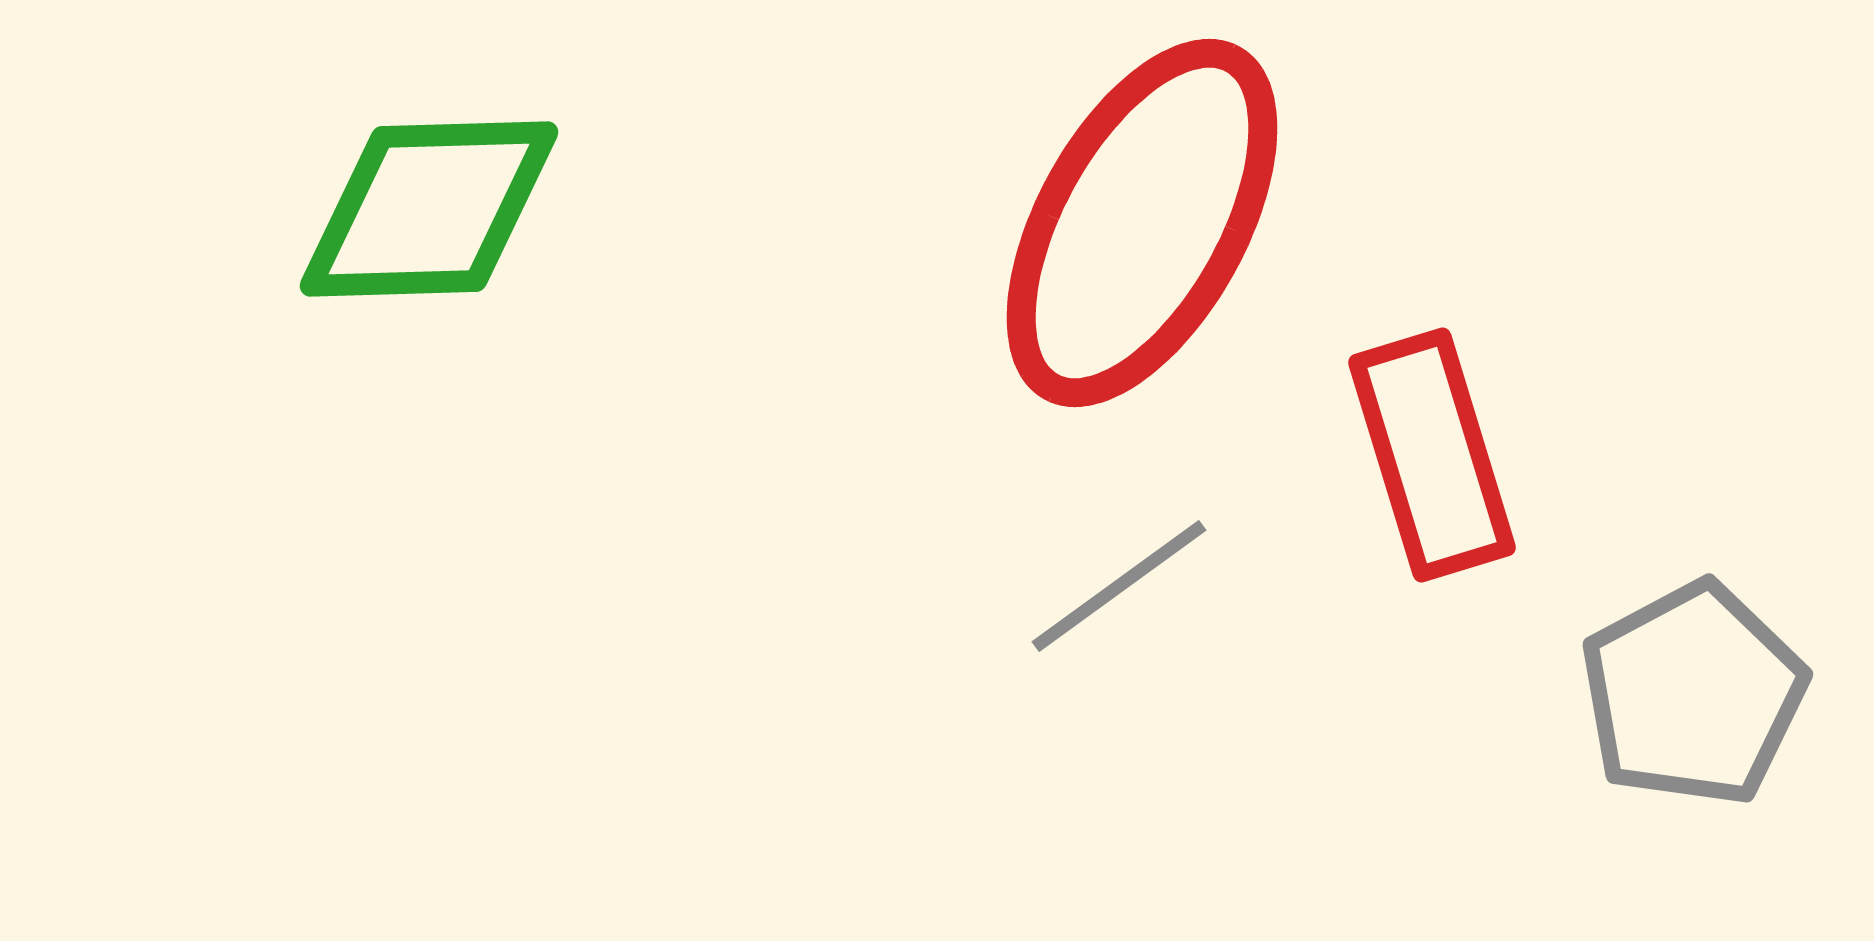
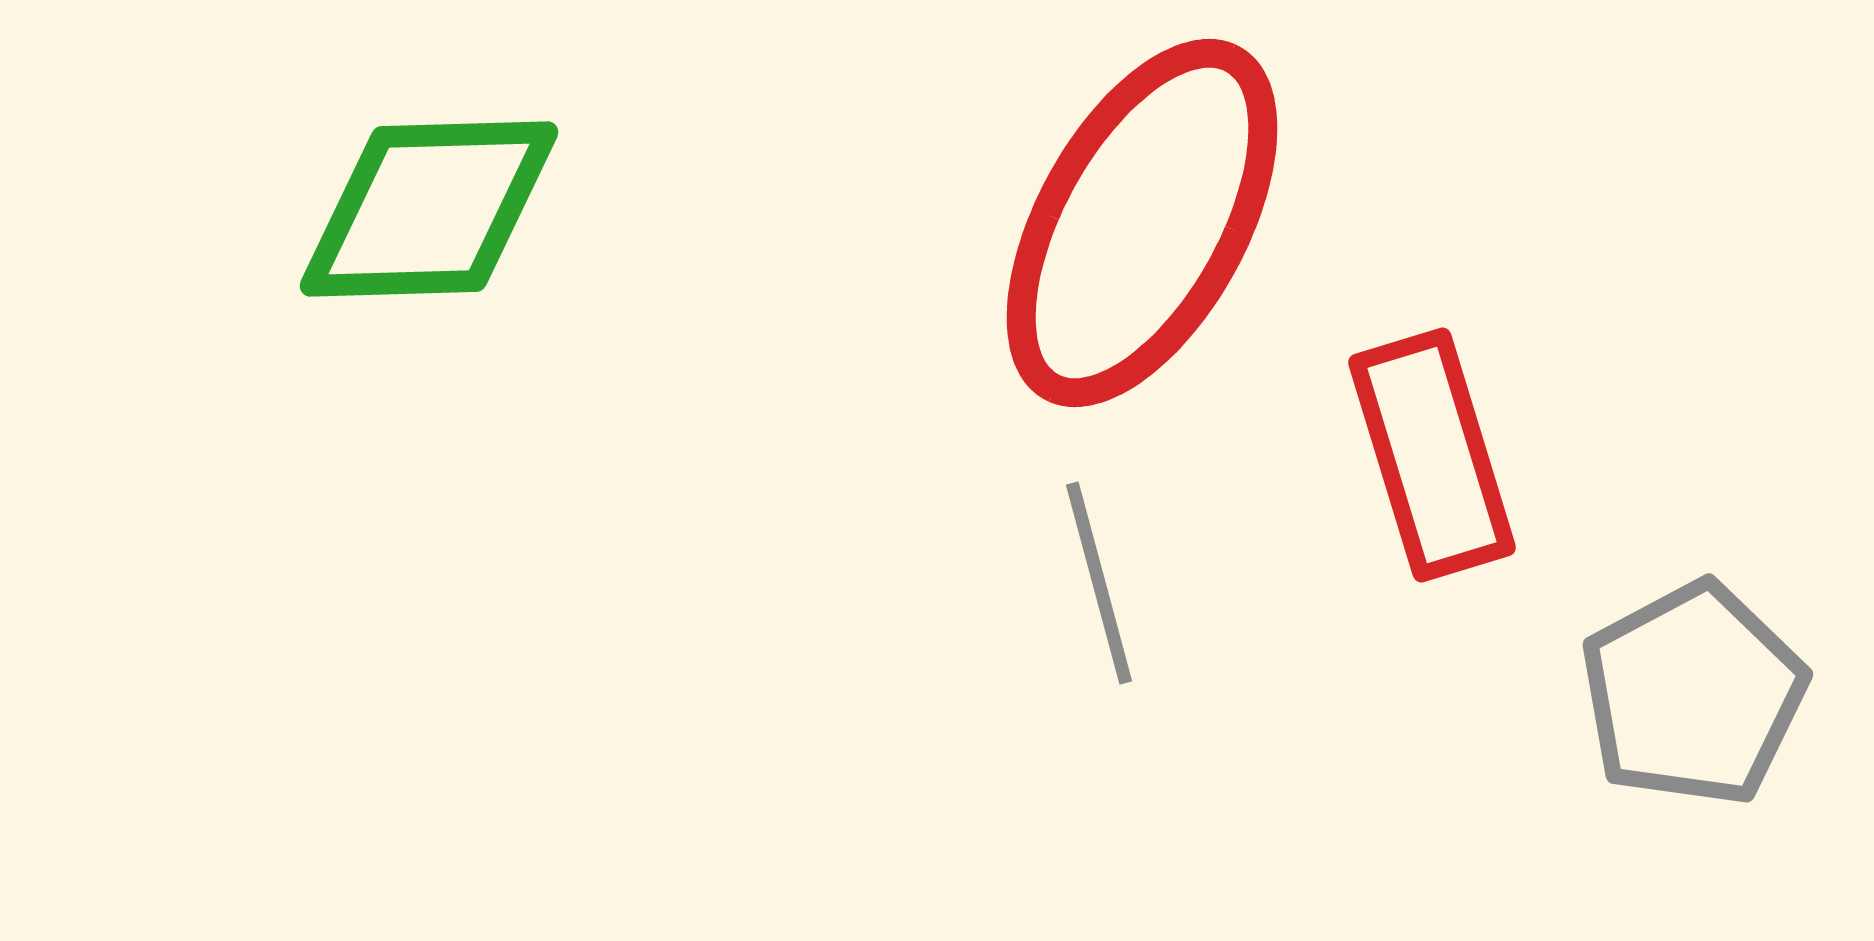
gray line: moved 20 px left, 3 px up; rotated 69 degrees counterclockwise
